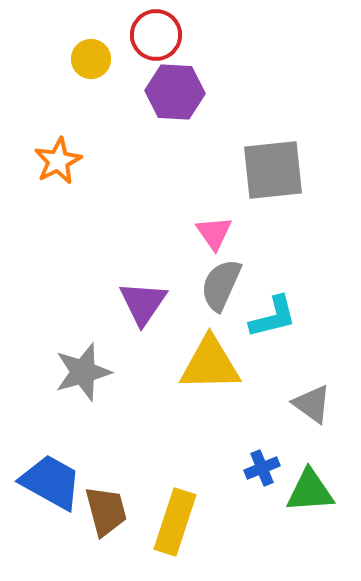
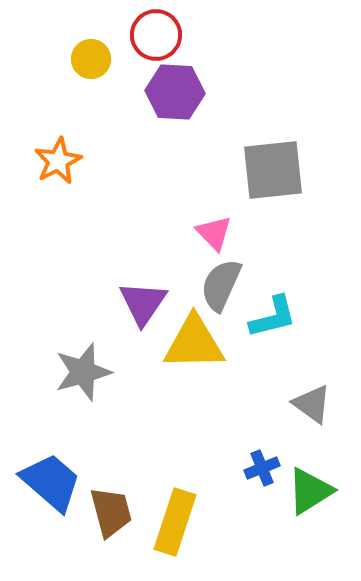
pink triangle: rotated 9 degrees counterclockwise
yellow triangle: moved 16 px left, 21 px up
blue trapezoid: rotated 12 degrees clockwise
green triangle: rotated 28 degrees counterclockwise
brown trapezoid: moved 5 px right, 1 px down
